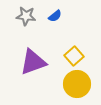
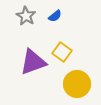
gray star: rotated 24 degrees clockwise
yellow square: moved 12 px left, 4 px up; rotated 12 degrees counterclockwise
